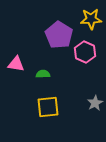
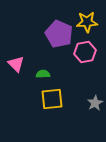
yellow star: moved 4 px left, 3 px down
purple pentagon: moved 1 px up; rotated 8 degrees counterclockwise
pink hexagon: rotated 25 degrees clockwise
pink triangle: rotated 36 degrees clockwise
yellow square: moved 4 px right, 8 px up
